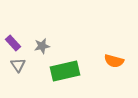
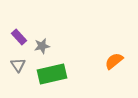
purple rectangle: moved 6 px right, 6 px up
orange semicircle: rotated 126 degrees clockwise
green rectangle: moved 13 px left, 3 px down
